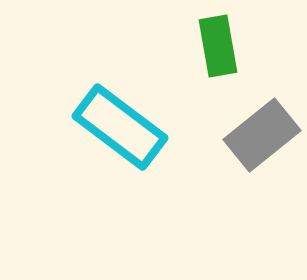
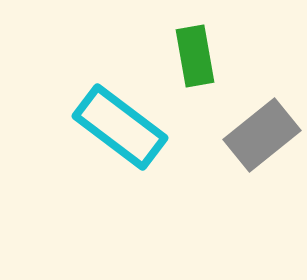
green rectangle: moved 23 px left, 10 px down
